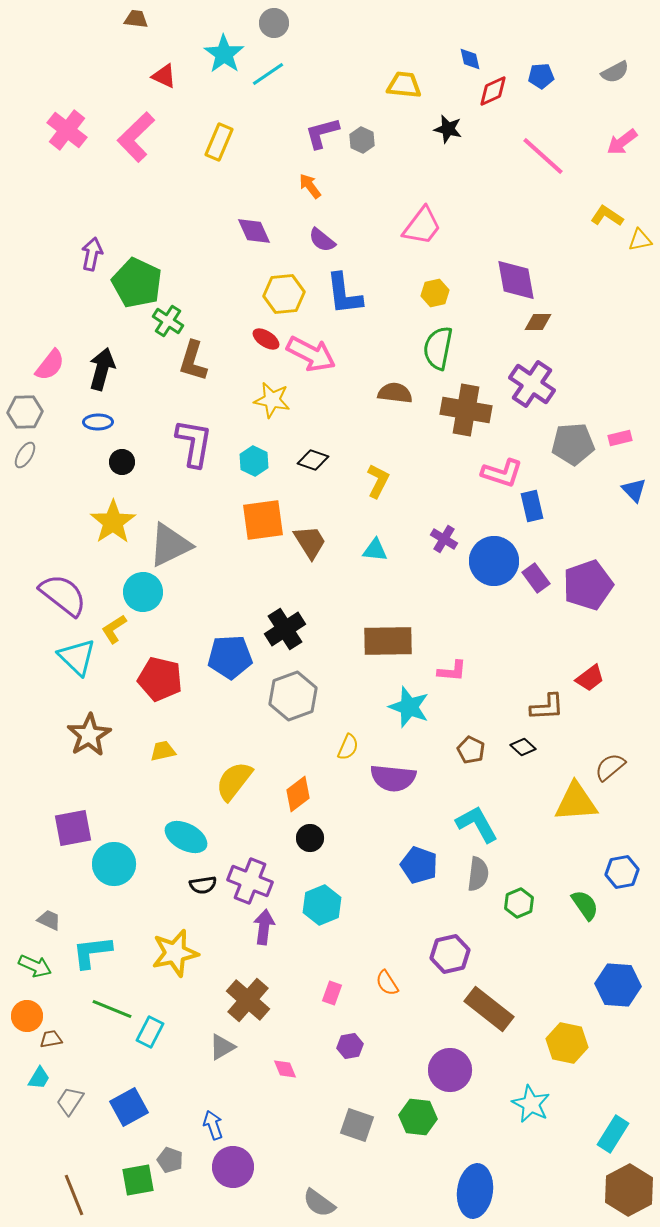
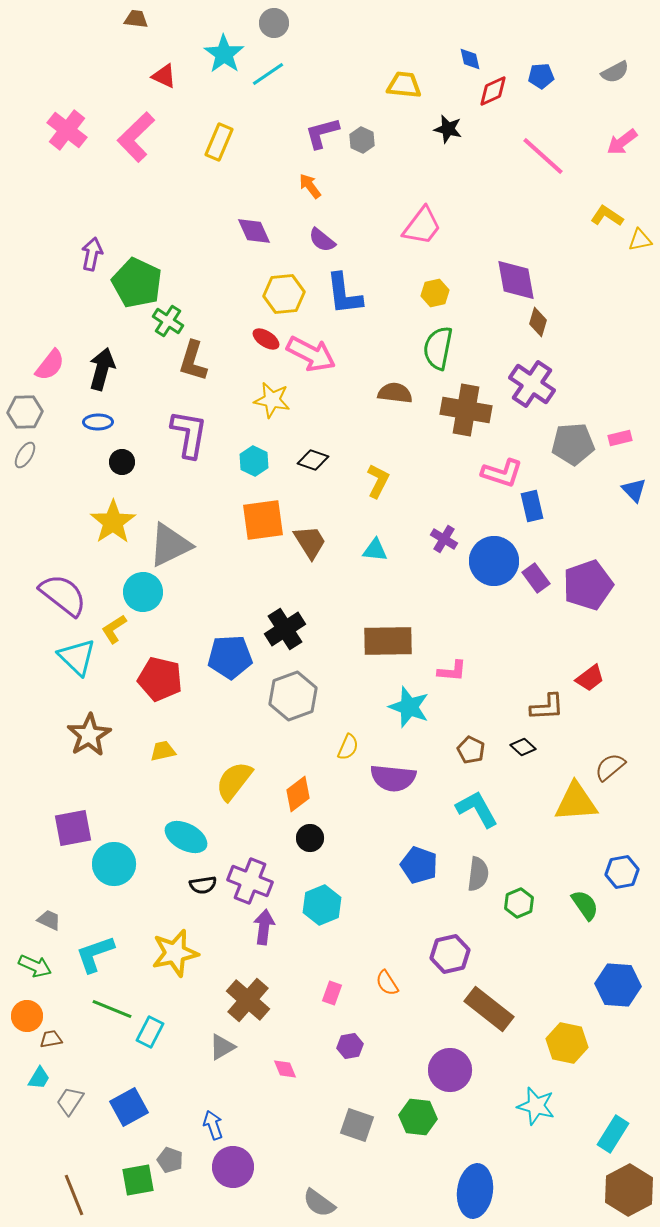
brown diamond at (538, 322): rotated 72 degrees counterclockwise
purple L-shape at (194, 443): moved 5 px left, 9 px up
cyan L-shape at (477, 824): moved 15 px up
cyan L-shape at (92, 952): moved 3 px right, 2 px down; rotated 12 degrees counterclockwise
cyan star at (531, 1104): moved 5 px right, 2 px down; rotated 12 degrees counterclockwise
